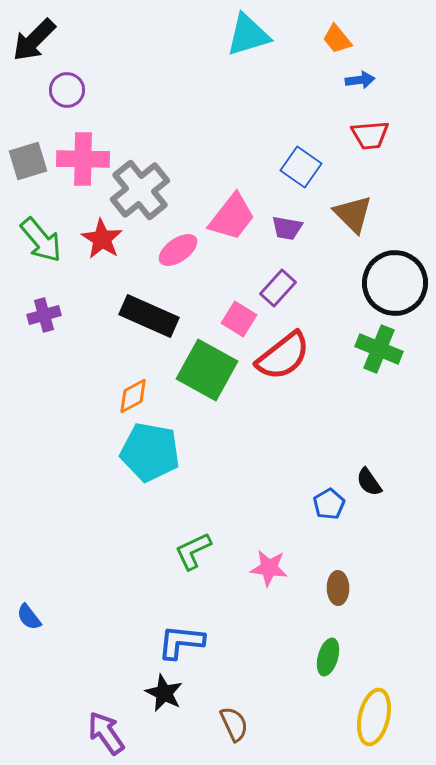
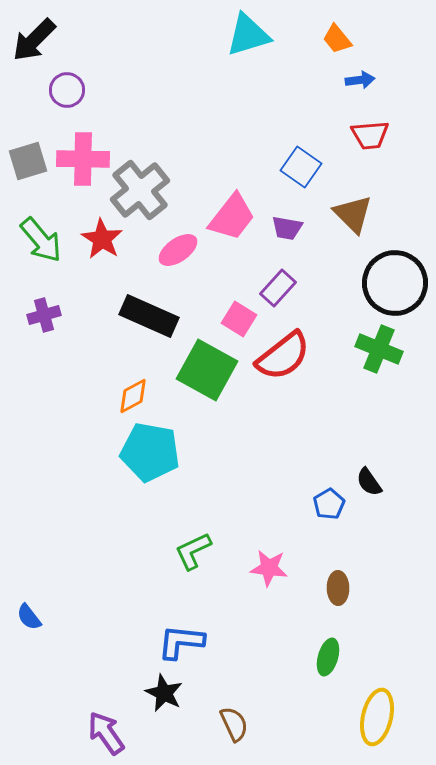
yellow ellipse: moved 3 px right
